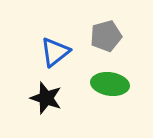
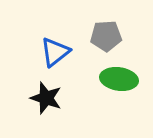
gray pentagon: rotated 12 degrees clockwise
green ellipse: moved 9 px right, 5 px up
